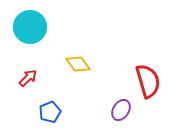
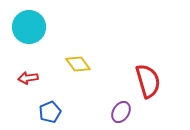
cyan circle: moved 1 px left
red arrow: rotated 144 degrees counterclockwise
purple ellipse: moved 2 px down
